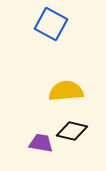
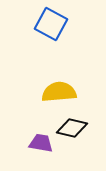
yellow semicircle: moved 7 px left, 1 px down
black diamond: moved 3 px up
